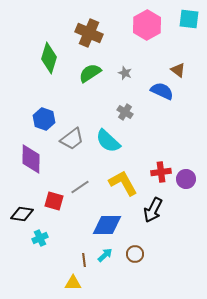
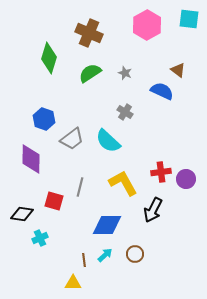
gray line: rotated 42 degrees counterclockwise
